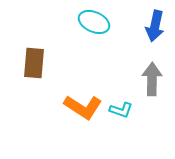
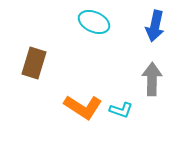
brown rectangle: rotated 12 degrees clockwise
